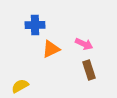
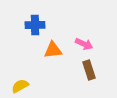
orange triangle: moved 2 px right, 1 px down; rotated 18 degrees clockwise
